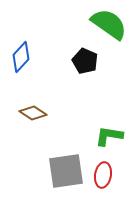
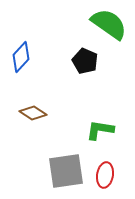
green L-shape: moved 9 px left, 6 px up
red ellipse: moved 2 px right
